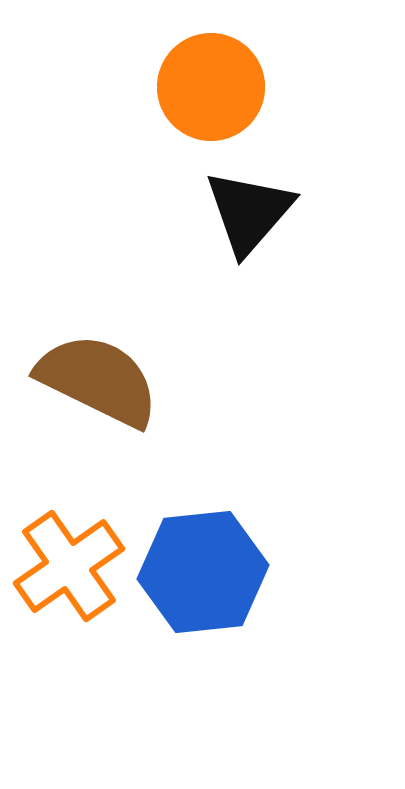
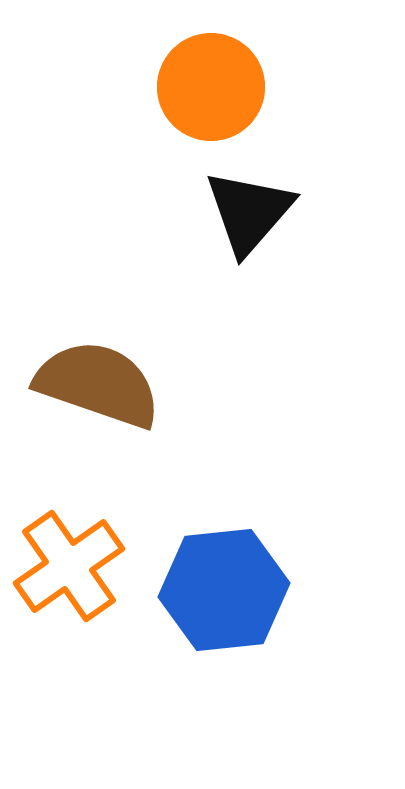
brown semicircle: moved 4 px down; rotated 7 degrees counterclockwise
blue hexagon: moved 21 px right, 18 px down
